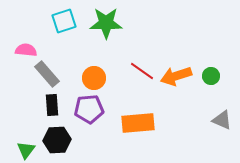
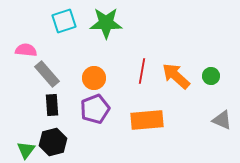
red line: rotated 65 degrees clockwise
orange arrow: rotated 60 degrees clockwise
purple pentagon: moved 6 px right; rotated 16 degrees counterclockwise
orange rectangle: moved 9 px right, 3 px up
black hexagon: moved 4 px left, 2 px down; rotated 12 degrees counterclockwise
